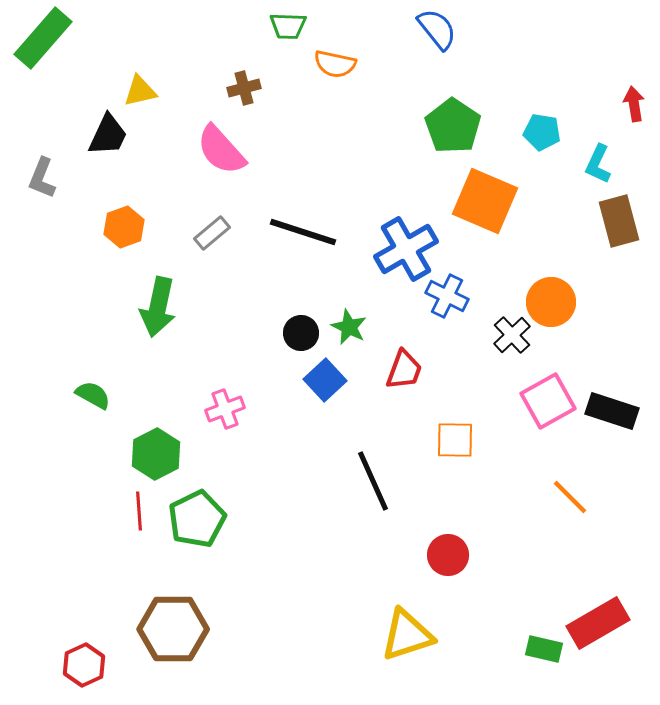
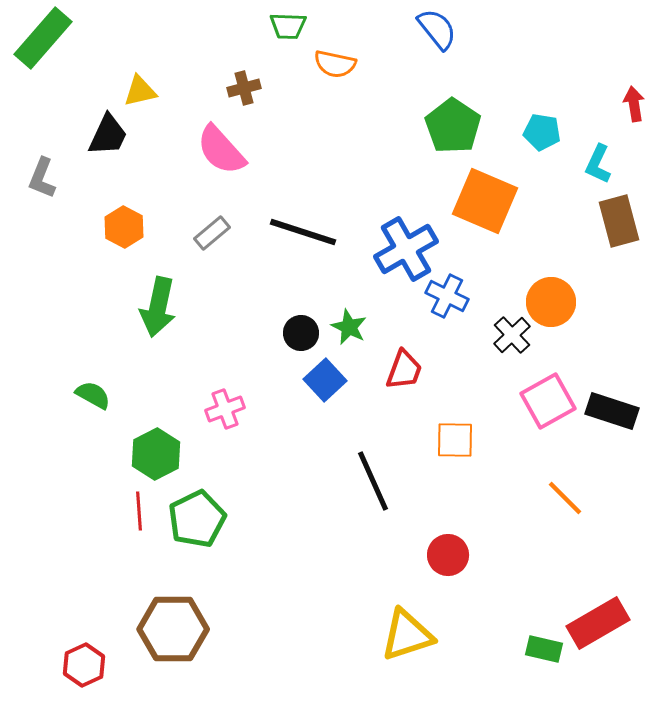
orange hexagon at (124, 227): rotated 12 degrees counterclockwise
orange line at (570, 497): moved 5 px left, 1 px down
